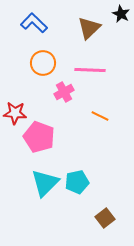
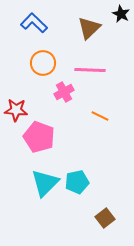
red star: moved 1 px right, 3 px up
